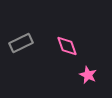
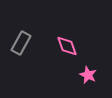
gray rectangle: rotated 35 degrees counterclockwise
